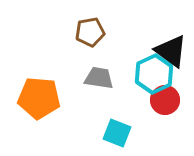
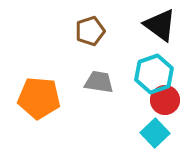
brown pentagon: moved 1 px up; rotated 8 degrees counterclockwise
black triangle: moved 11 px left, 26 px up
cyan hexagon: rotated 6 degrees clockwise
gray trapezoid: moved 4 px down
cyan square: moved 38 px right; rotated 24 degrees clockwise
